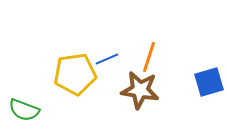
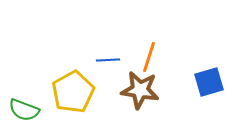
blue line: moved 1 px right, 1 px down; rotated 20 degrees clockwise
yellow pentagon: moved 2 px left, 18 px down; rotated 21 degrees counterclockwise
